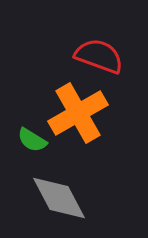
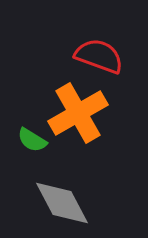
gray diamond: moved 3 px right, 5 px down
